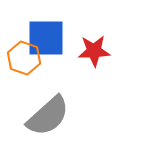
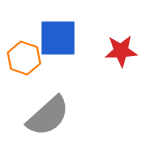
blue square: moved 12 px right
red star: moved 27 px right
